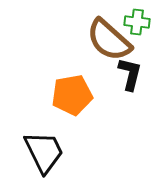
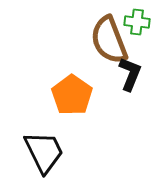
brown semicircle: rotated 27 degrees clockwise
black L-shape: rotated 8 degrees clockwise
orange pentagon: rotated 27 degrees counterclockwise
